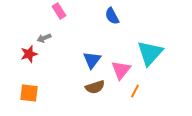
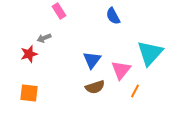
blue semicircle: moved 1 px right
